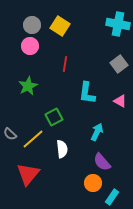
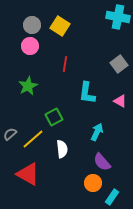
cyan cross: moved 7 px up
gray semicircle: rotated 96 degrees clockwise
red triangle: rotated 40 degrees counterclockwise
